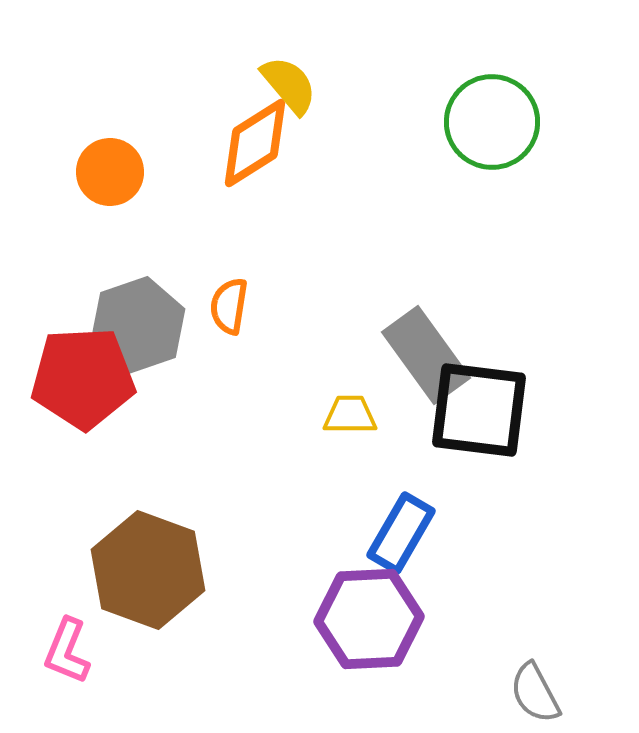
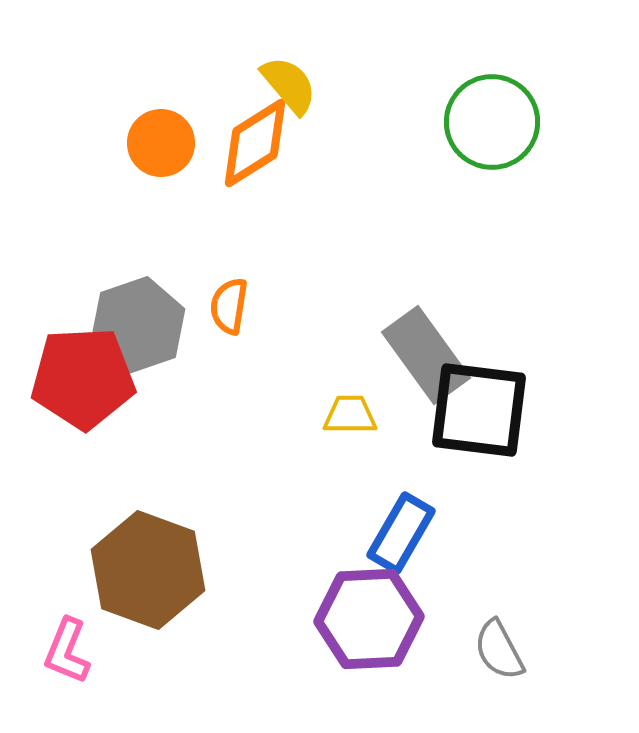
orange circle: moved 51 px right, 29 px up
gray semicircle: moved 36 px left, 43 px up
